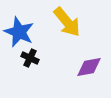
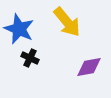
blue star: moved 3 px up
